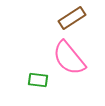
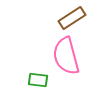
pink semicircle: moved 3 px left, 2 px up; rotated 24 degrees clockwise
